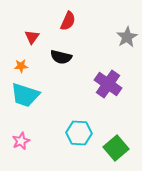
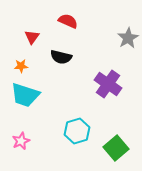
red semicircle: rotated 90 degrees counterclockwise
gray star: moved 1 px right, 1 px down
cyan hexagon: moved 2 px left, 2 px up; rotated 20 degrees counterclockwise
